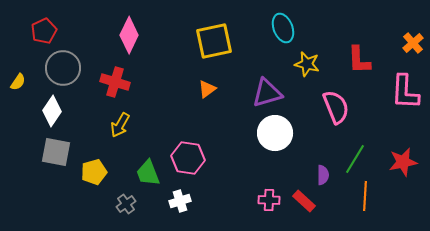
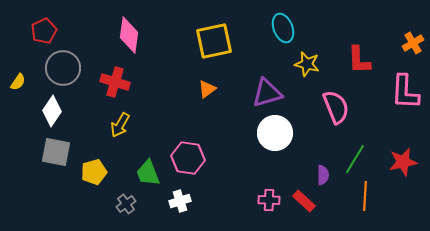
pink diamond: rotated 18 degrees counterclockwise
orange cross: rotated 10 degrees clockwise
